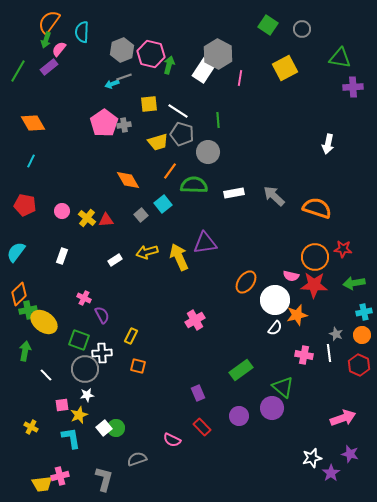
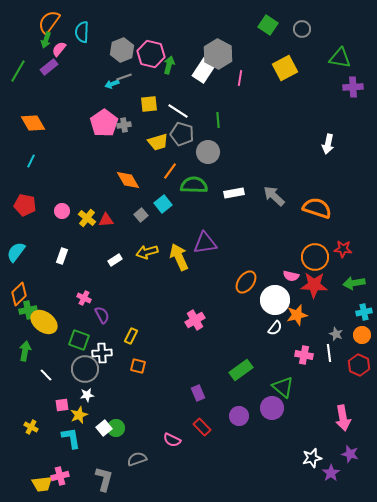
pink arrow at (343, 418): rotated 100 degrees clockwise
